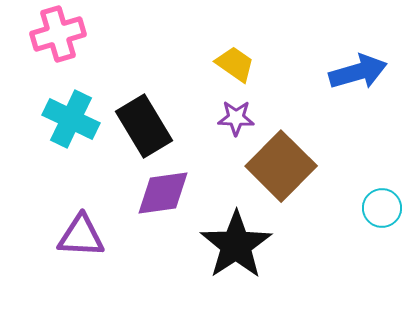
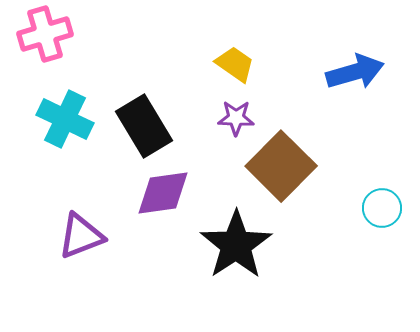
pink cross: moved 13 px left
blue arrow: moved 3 px left
cyan cross: moved 6 px left
purple triangle: rotated 24 degrees counterclockwise
